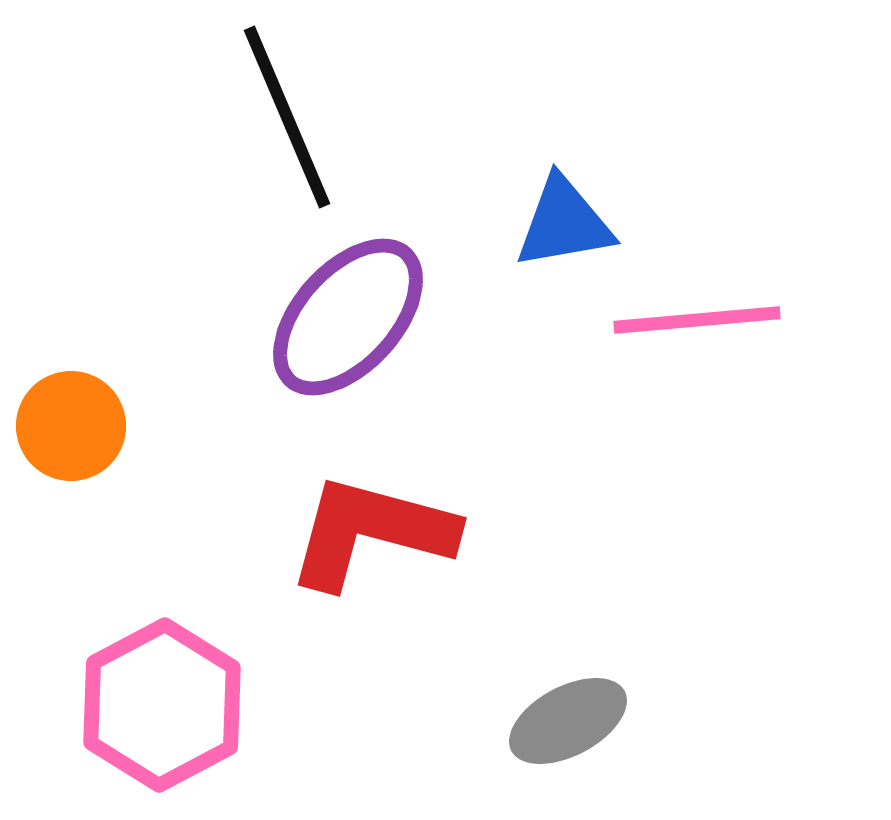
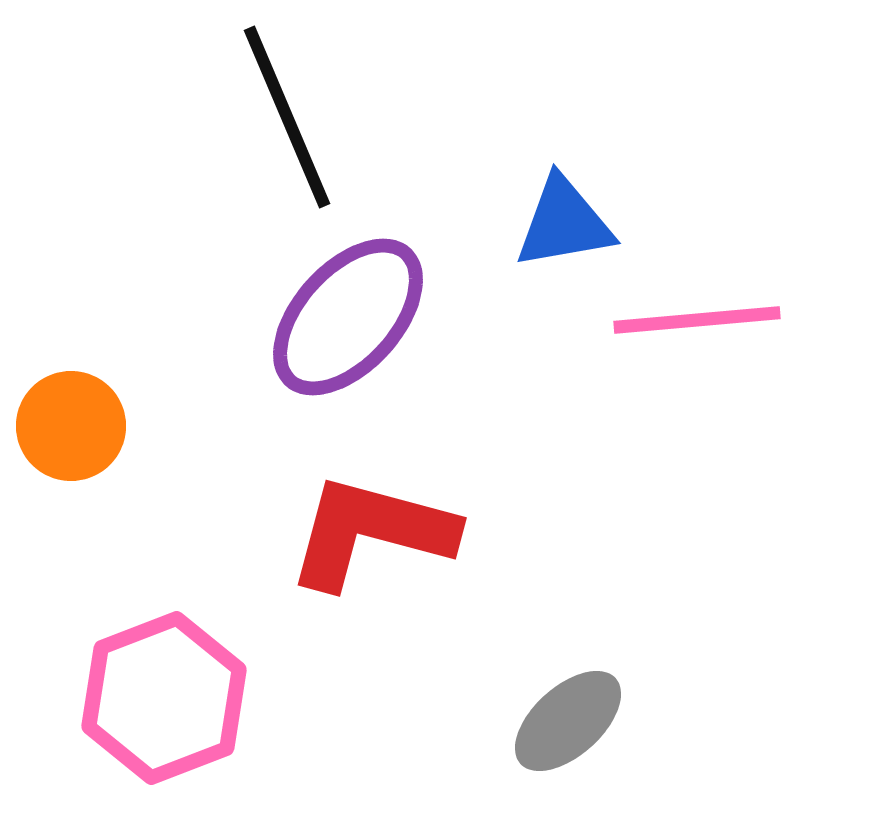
pink hexagon: moved 2 px right, 7 px up; rotated 7 degrees clockwise
gray ellipse: rotated 14 degrees counterclockwise
